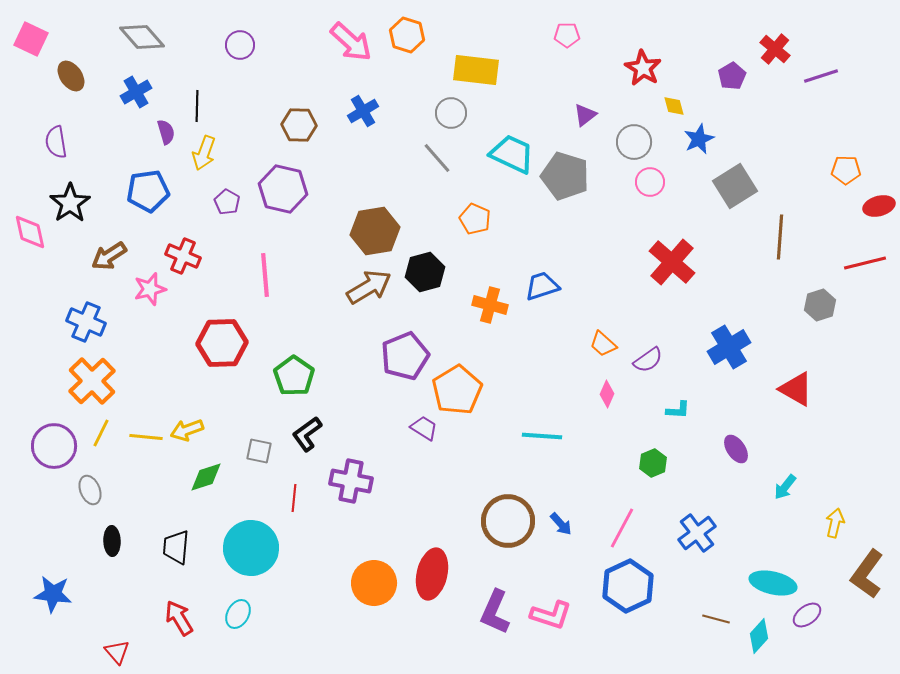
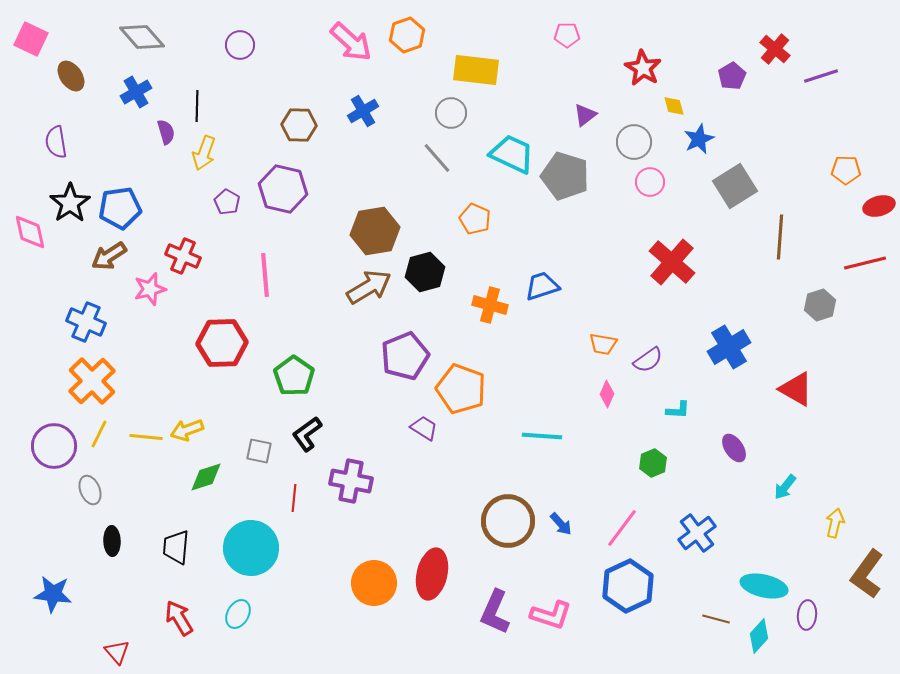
orange hexagon at (407, 35): rotated 24 degrees clockwise
blue pentagon at (148, 191): moved 28 px left, 17 px down
orange trapezoid at (603, 344): rotated 32 degrees counterclockwise
orange pentagon at (457, 390): moved 4 px right, 1 px up; rotated 21 degrees counterclockwise
yellow line at (101, 433): moved 2 px left, 1 px down
purple ellipse at (736, 449): moved 2 px left, 1 px up
pink line at (622, 528): rotated 9 degrees clockwise
cyan ellipse at (773, 583): moved 9 px left, 3 px down
purple ellipse at (807, 615): rotated 48 degrees counterclockwise
